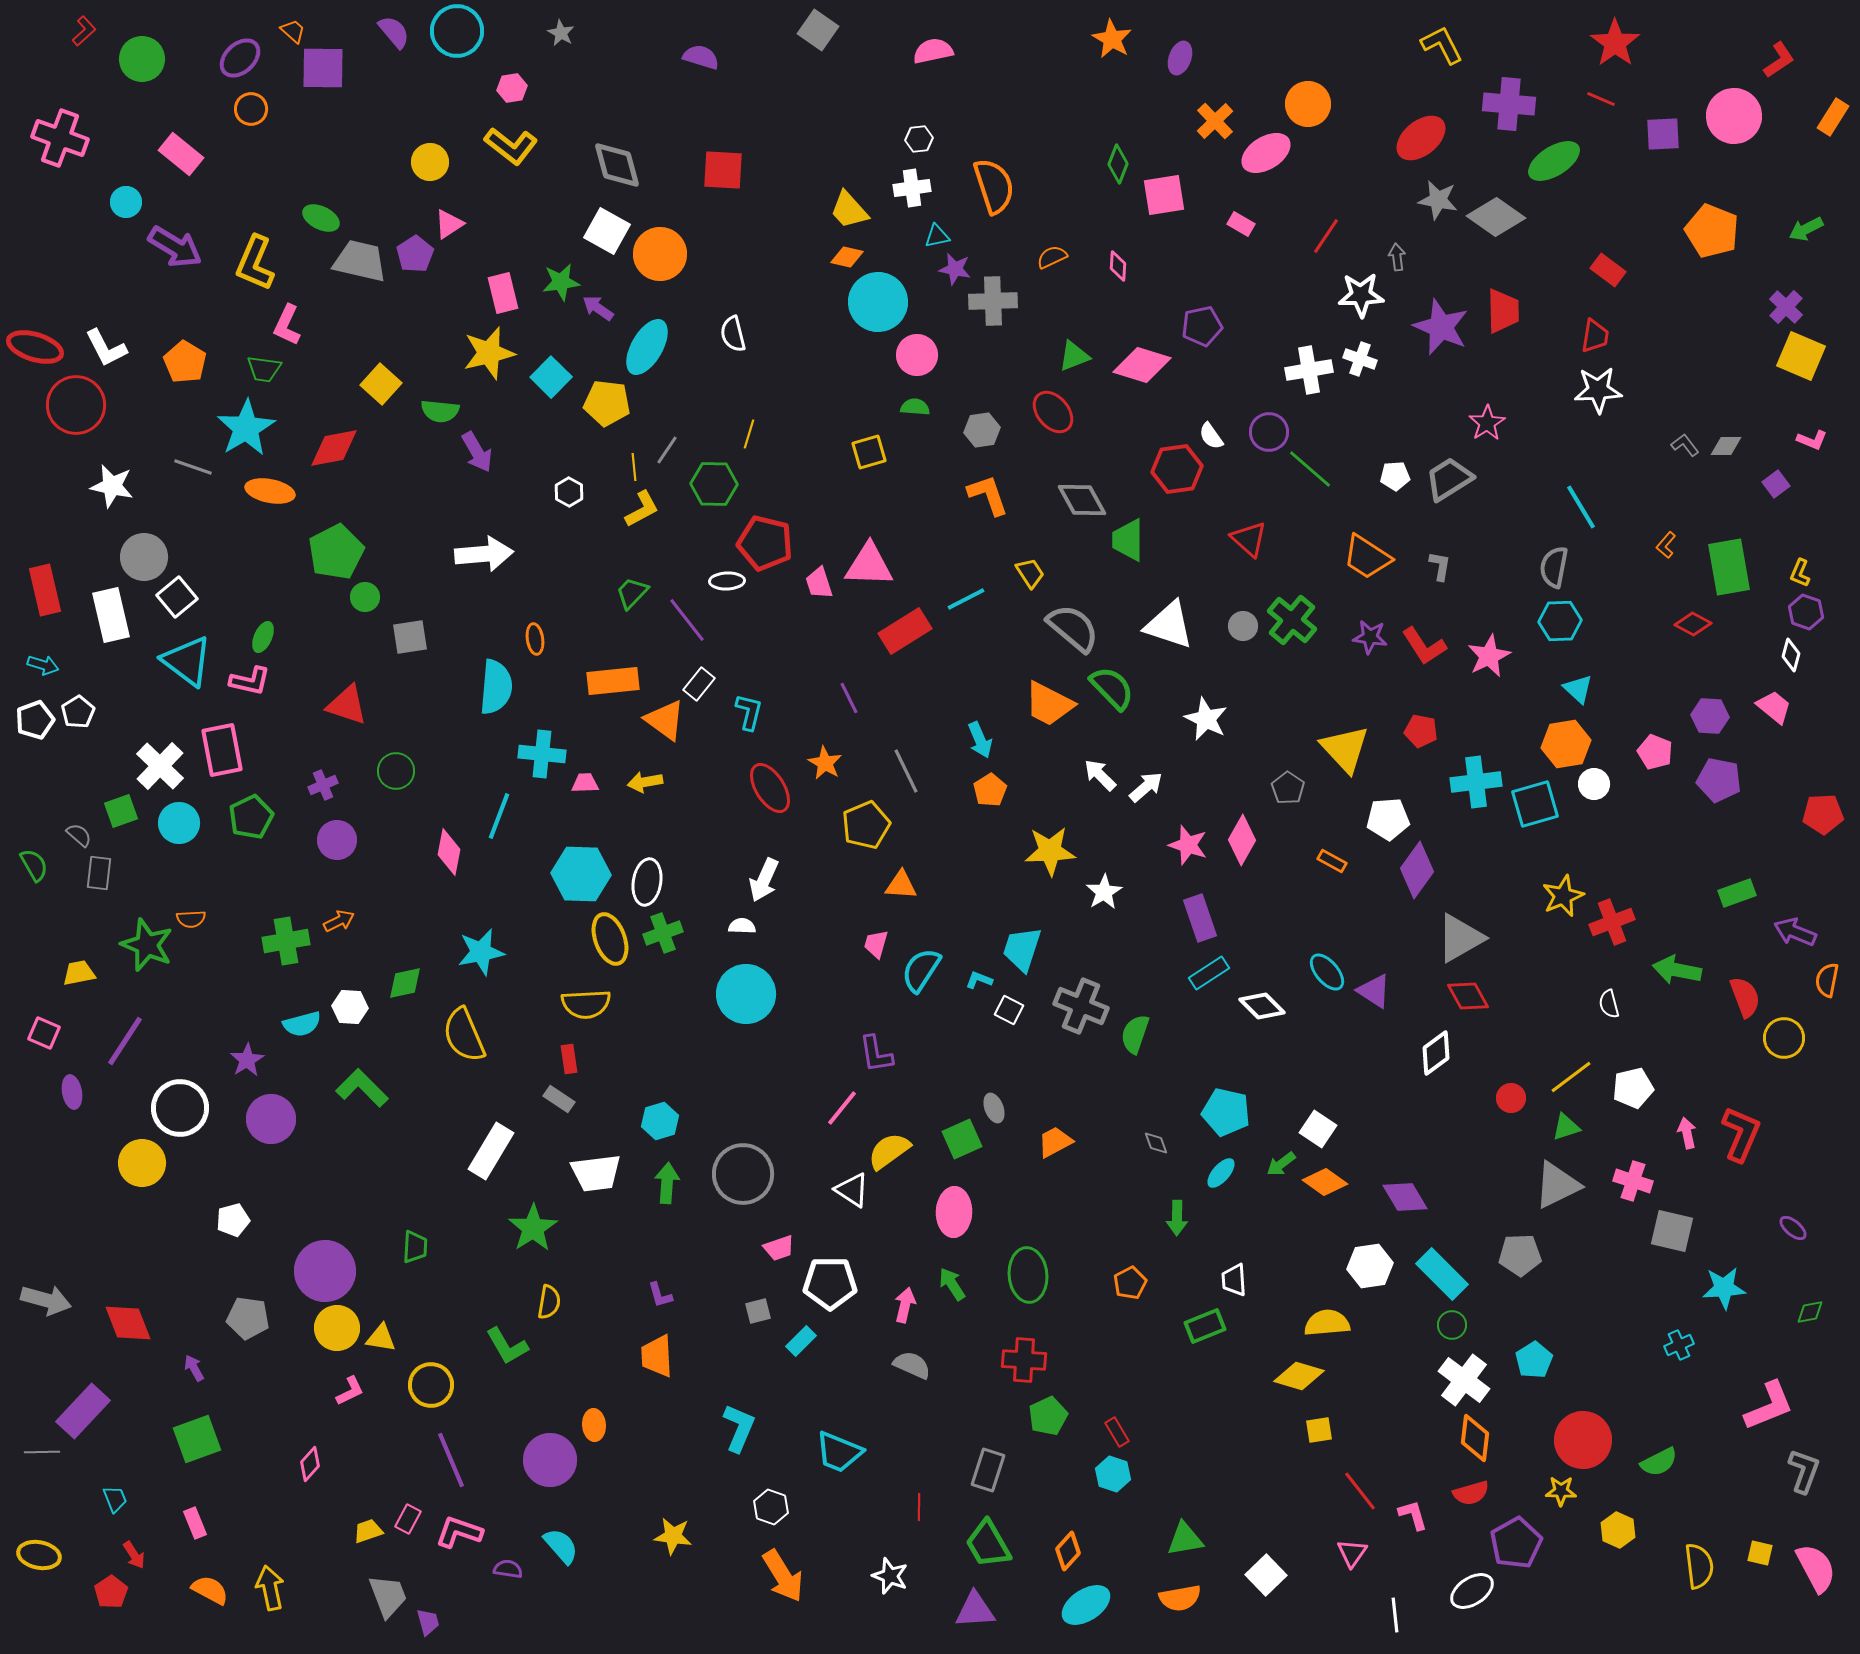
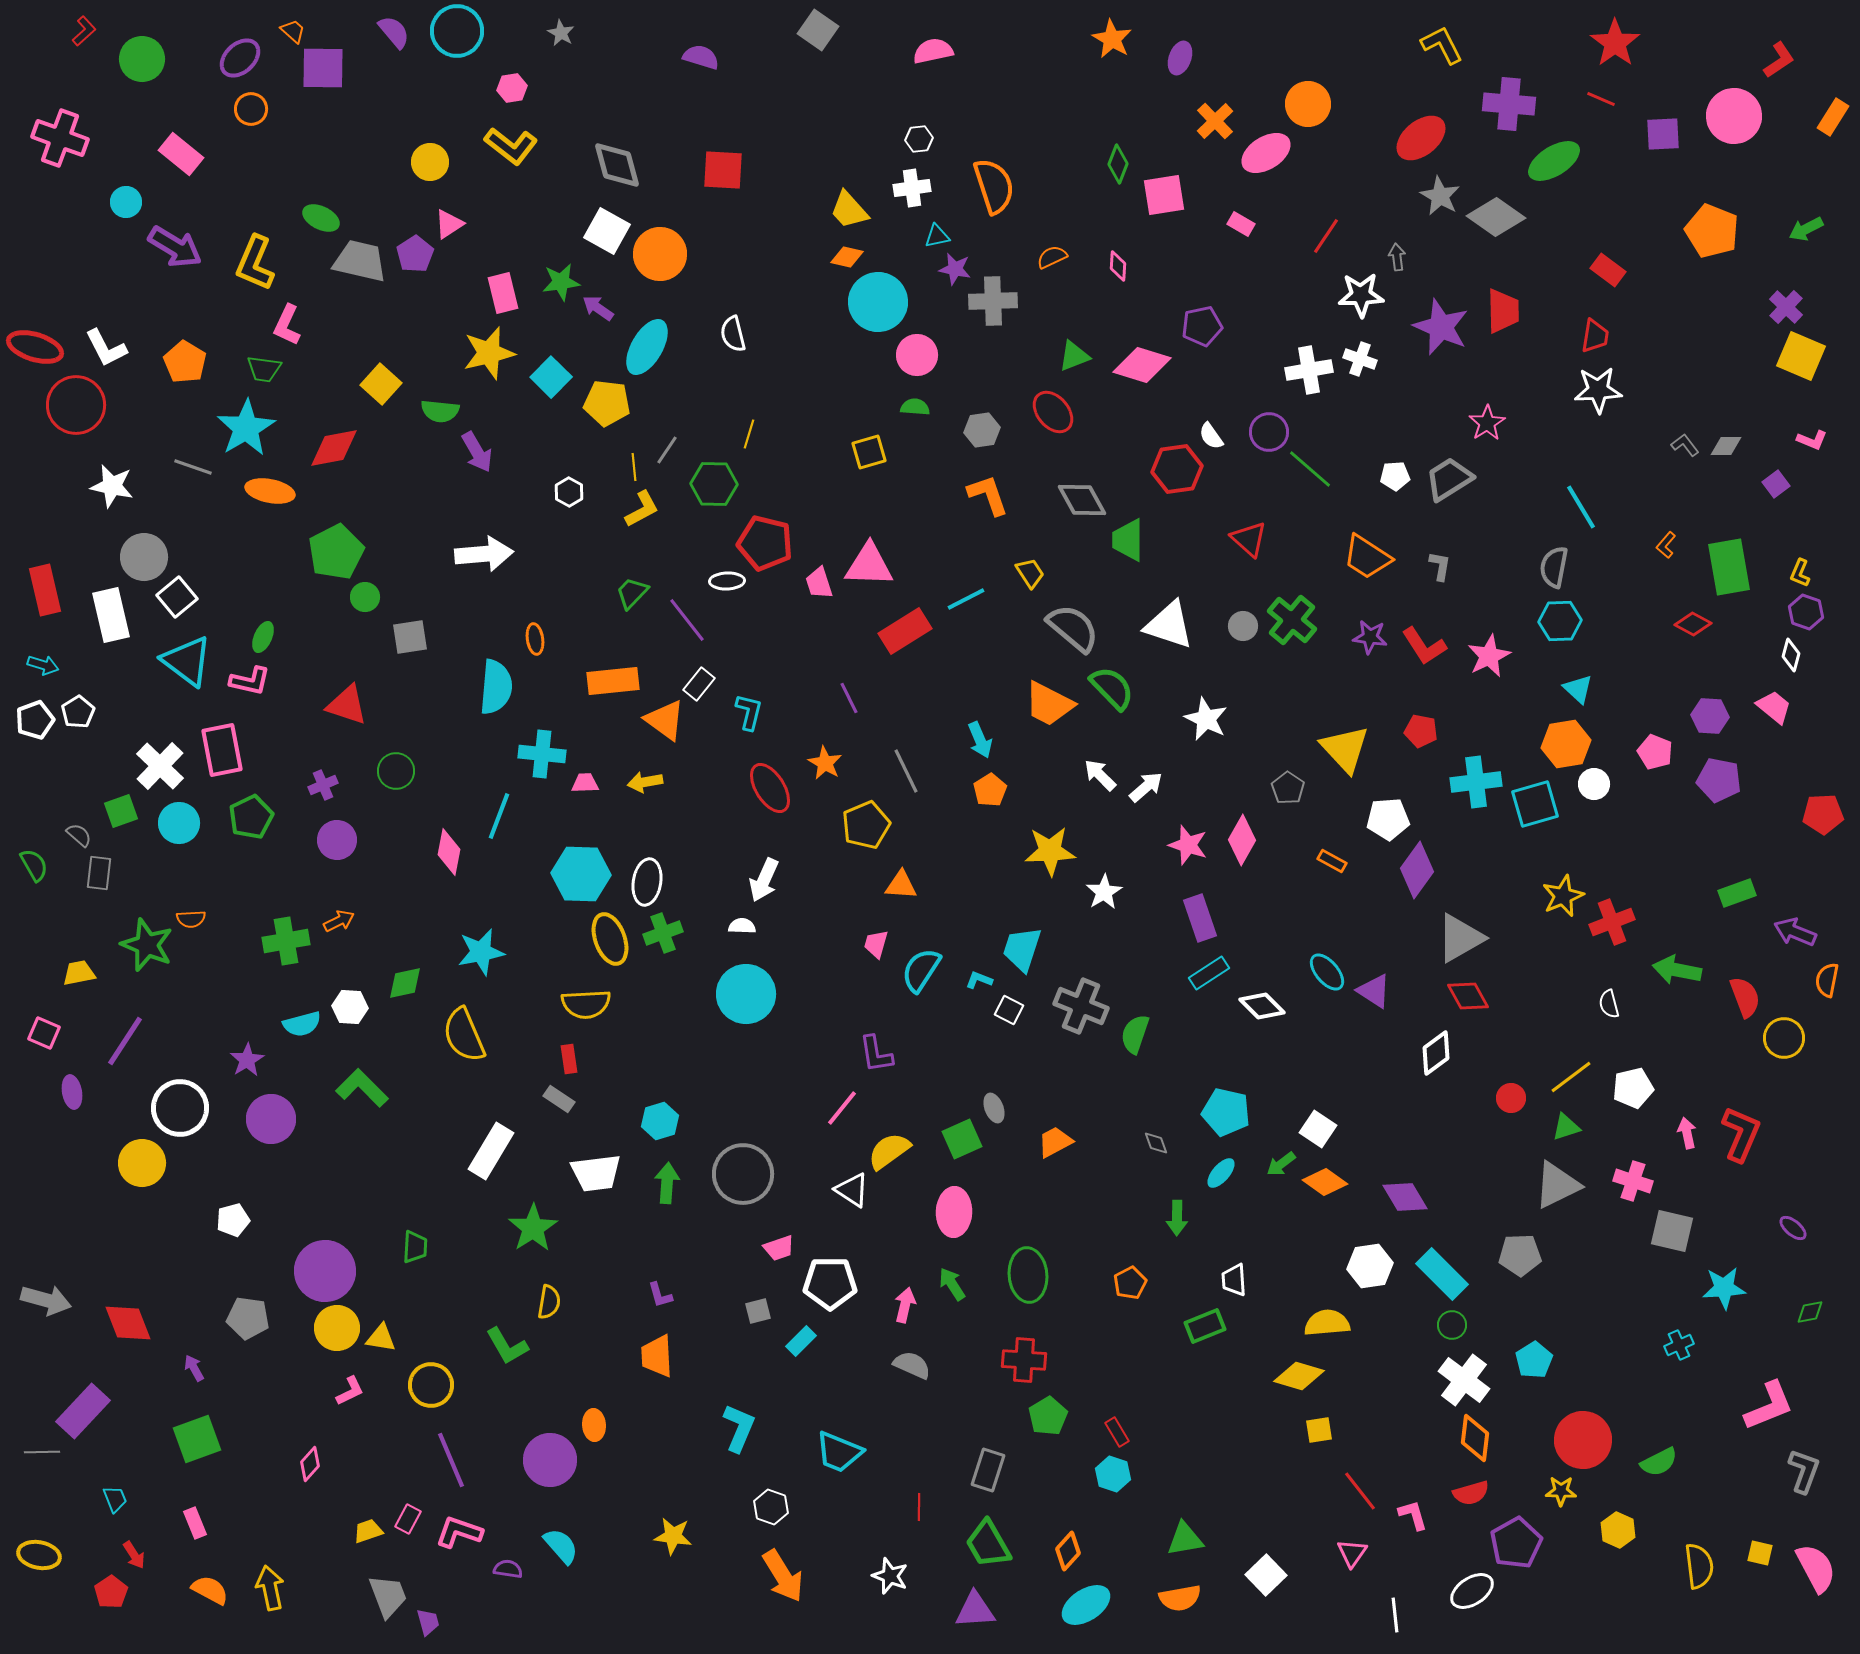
gray star at (1438, 200): moved 2 px right, 4 px up; rotated 18 degrees clockwise
green pentagon at (1048, 1416): rotated 6 degrees counterclockwise
